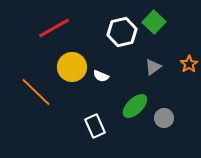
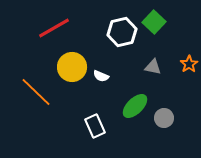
gray triangle: rotated 48 degrees clockwise
